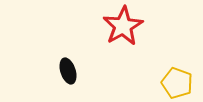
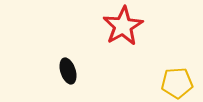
yellow pentagon: rotated 24 degrees counterclockwise
